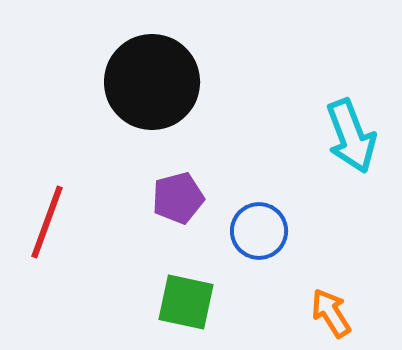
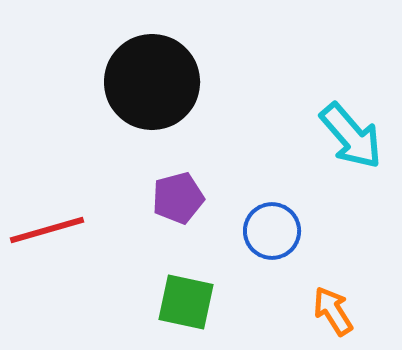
cyan arrow: rotated 20 degrees counterclockwise
red line: moved 8 px down; rotated 54 degrees clockwise
blue circle: moved 13 px right
orange arrow: moved 2 px right, 2 px up
